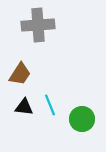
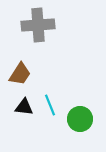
green circle: moved 2 px left
